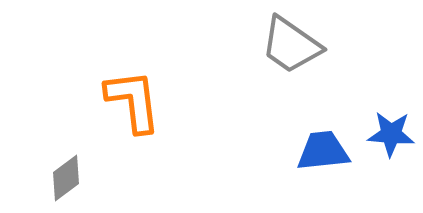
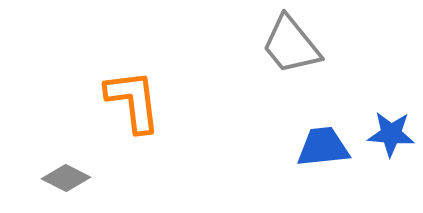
gray trapezoid: rotated 16 degrees clockwise
blue trapezoid: moved 4 px up
gray diamond: rotated 63 degrees clockwise
